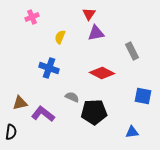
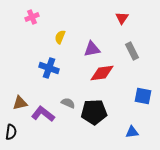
red triangle: moved 33 px right, 4 px down
purple triangle: moved 4 px left, 16 px down
red diamond: rotated 35 degrees counterclockwise
gray semicircle: moved 4 px left, 6 px down
